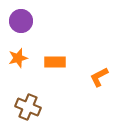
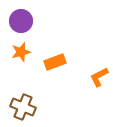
orange star: moved 3 px right, 6 px up
orange rectangle: rotated 20 degrees counterclockwise
brown cross: moved 5 px left
